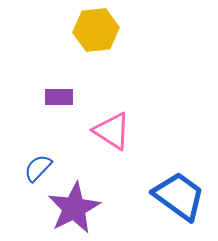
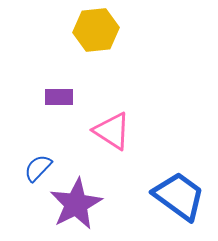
purple star: moved 2 px right, 4 px up
